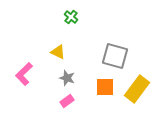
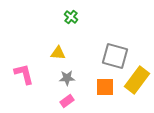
yellow triangle: moved 1 px down; rotated 21 degrees counterclockwise
pink L-shape: rotated 120 degrees clockwise
gray star: rotated 21 degrees counterclockwise
yellow rectangle: moved 9 px up
